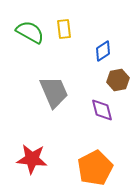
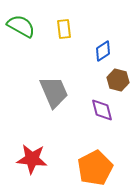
green semicircle: moved 9 px left, 6 px up
brown hexagon: rotated 25 degrees clockwise
